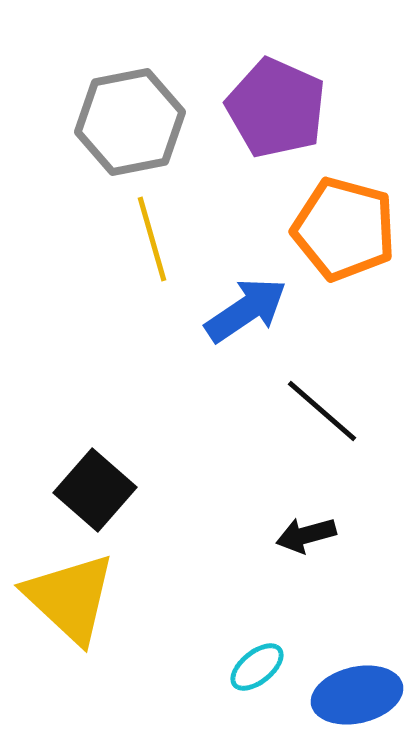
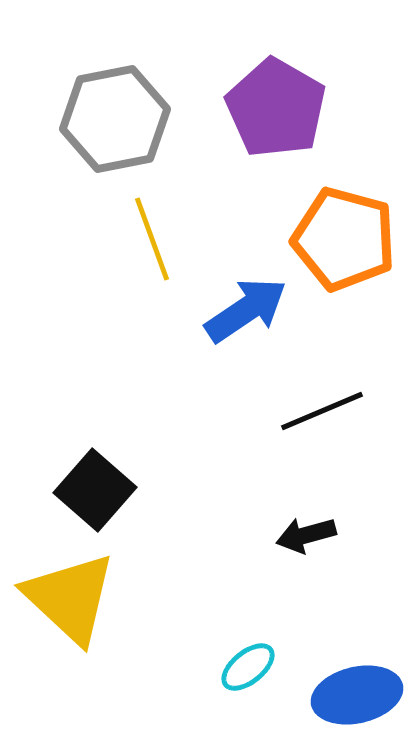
purple pentagon: rotated 6 degrees clockwise
gray hexagon: moved 15 px left, 3 px up
orange pentagon: moved 10 px down
yellow line: rotated 4 degrees counterclockwise
black line: rotated 64 degrees counterclockwise
cyan ellipse: moved 9 px left
